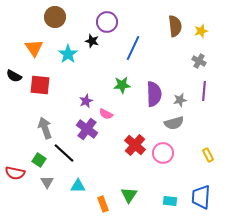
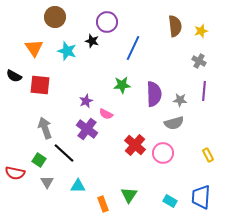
cyan star: moved 1 px left, 3 px up; rotated 18 degrees counterclockwise
gray star: rotated 16 degrees clockwise
cyan rectangle: rotated 24 degrees clockwise
